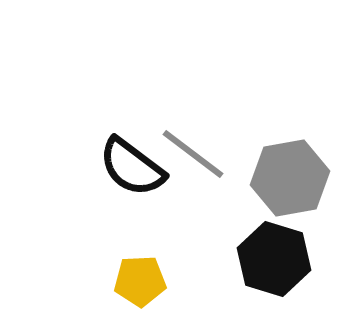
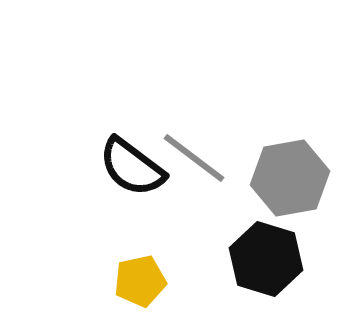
gray line: moved 1 px right, 4 px down
black hexagon: moved 8 px left
yellow pentagon: rotated 9 degrees counterclockwise
